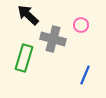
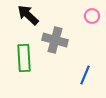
pink circle: moved 11 px right, 9 px up
gray cross: moved 2 px right, 1 px down
green rectangle: rotated 20 degrees counterclockwise
